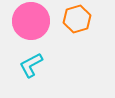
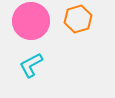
orange hexagon: moved 1 px right
